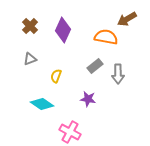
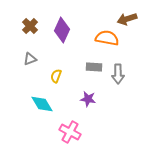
brown arrow: rotated 12 degrees clockwise
purple diamond: moved 1 px left
orange semicircle: moved 1 px right, 1 px down
gray rectangle: moved 1 px left, 1 px down; rotated 42 degrees clockwise
cyan diamond: rotated 25 degrees clockwise
